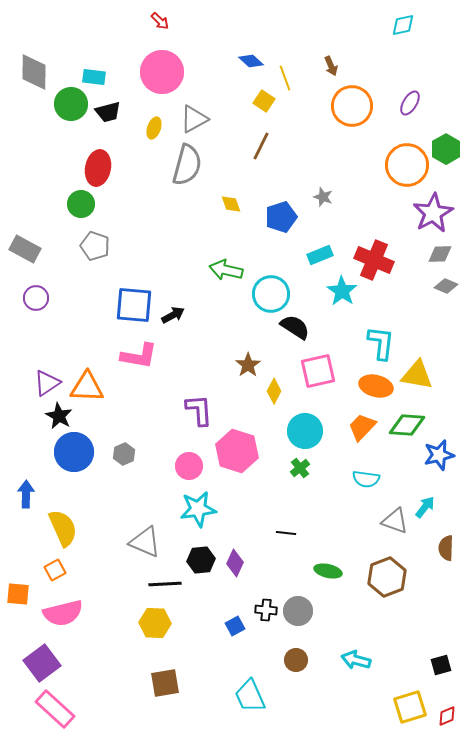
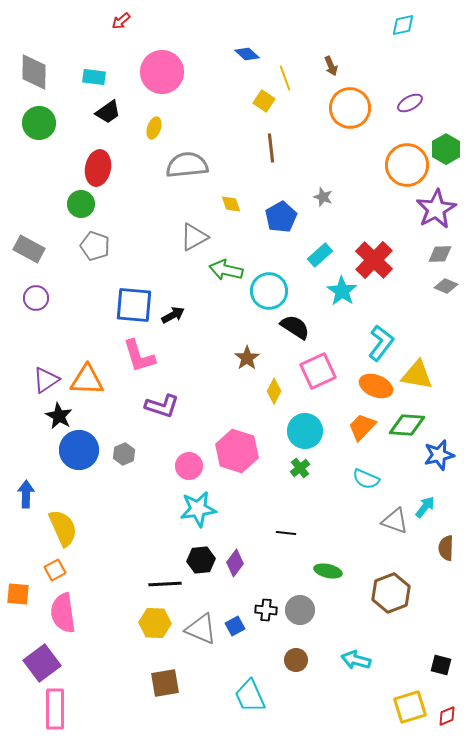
red arrow at (160, 21): moved 39 px left; rotated 96 degrees clockwise
blue diamond at (251, 61): moved 4 px left, 7 px up
purple ellipse at (410, 103): rotated 30 degrees clockwise
green circle at (71, 104): moved 32 px left, 19 px down
orange circle at (352, 106): moved 2 px left, 2 px down
black trapezoid at (108, 112): rotated 20 degrees counterclockwise
gray triangle at (194, 119): moved 118 px down
brown line at (261, 146): moved 10 px right, 2 px down; rotated 32 degrees counterclockwise
gray semicircle at (187, 165): rotated 111 degrees counterclockwise
purple star at (433, 213): moved 3 px right, 4 px up
blue pentagon at (281, 217): rotated 12 degrees counterclockwise
gray rectangle at (25, 249): moved 4 px right
cyan rectangle at (320, 255): rotated 20 degrees counterclockwise
red cross at (374, 260): rotated 21 degrees clockwise
cyan circle at (271, 294): moved 2 px left, 3 px up
cyan L-shape at (381, 343): rotated 30 degrees clockwise
pink L-shape at (139, 356): rotated 63 degrees clockwise
brown star at (248, 365): moved 1 px left, 7 px up
pink square at (318, 371): rotated 12 degrees counterclockwise
purple triangle at (47, 383): moved 1 px left, 3 px up
orange ellipse at (376, 386): rotated 8 degrees clockwise
orange triangle at (87, 387): moved 7 px up
purple L-shape at (199, 410): moved 37 px left, 4 px up; rotated 112 degrees clockwise
blue circle at (74, 452): moved 5 px right, 2 px up
cyan semicircle at (366, 479): rotated 16 degrees clockwise
gray triangle at (145, 542): moved 56 px right, 87 px down
purple diamond at (235, 563): rotated 12 degrees clockwise
brown hexagon at (387, 577): moved 4 px right, 16 px down
gray circle at (298, 611): moved 2 px right, 1 px up
pink semicircle at (63, 613): rotated 96 degrees clockwise
black square at (441, 665): rotated 30 degrees clockwise
pink rectangle at (55, 709): rotated 48 degrees clockwise
